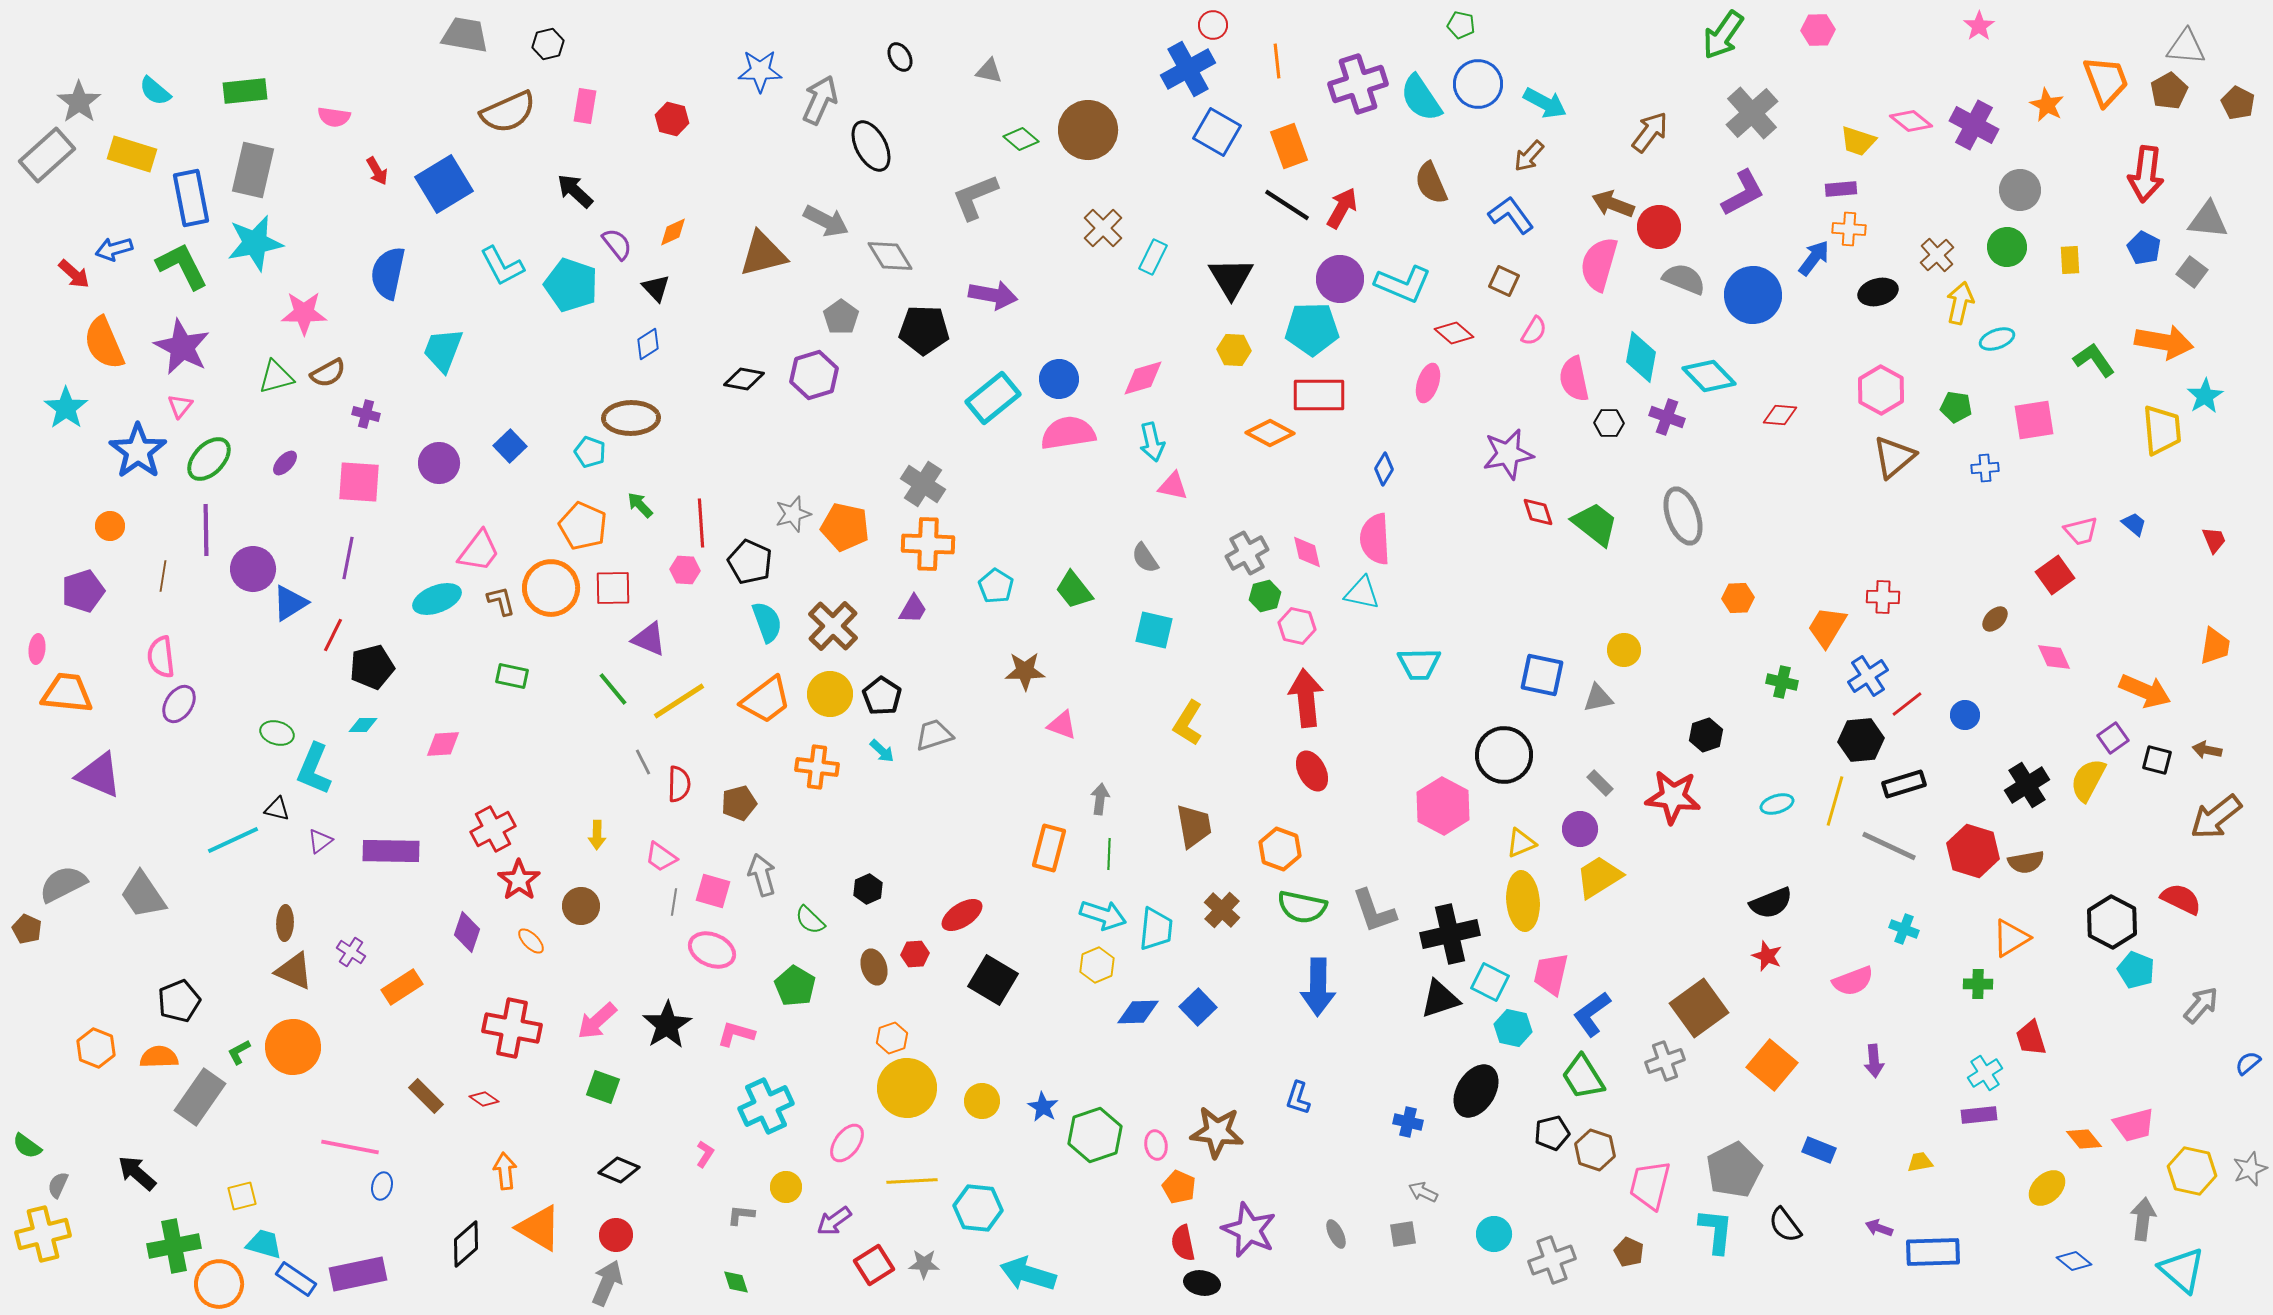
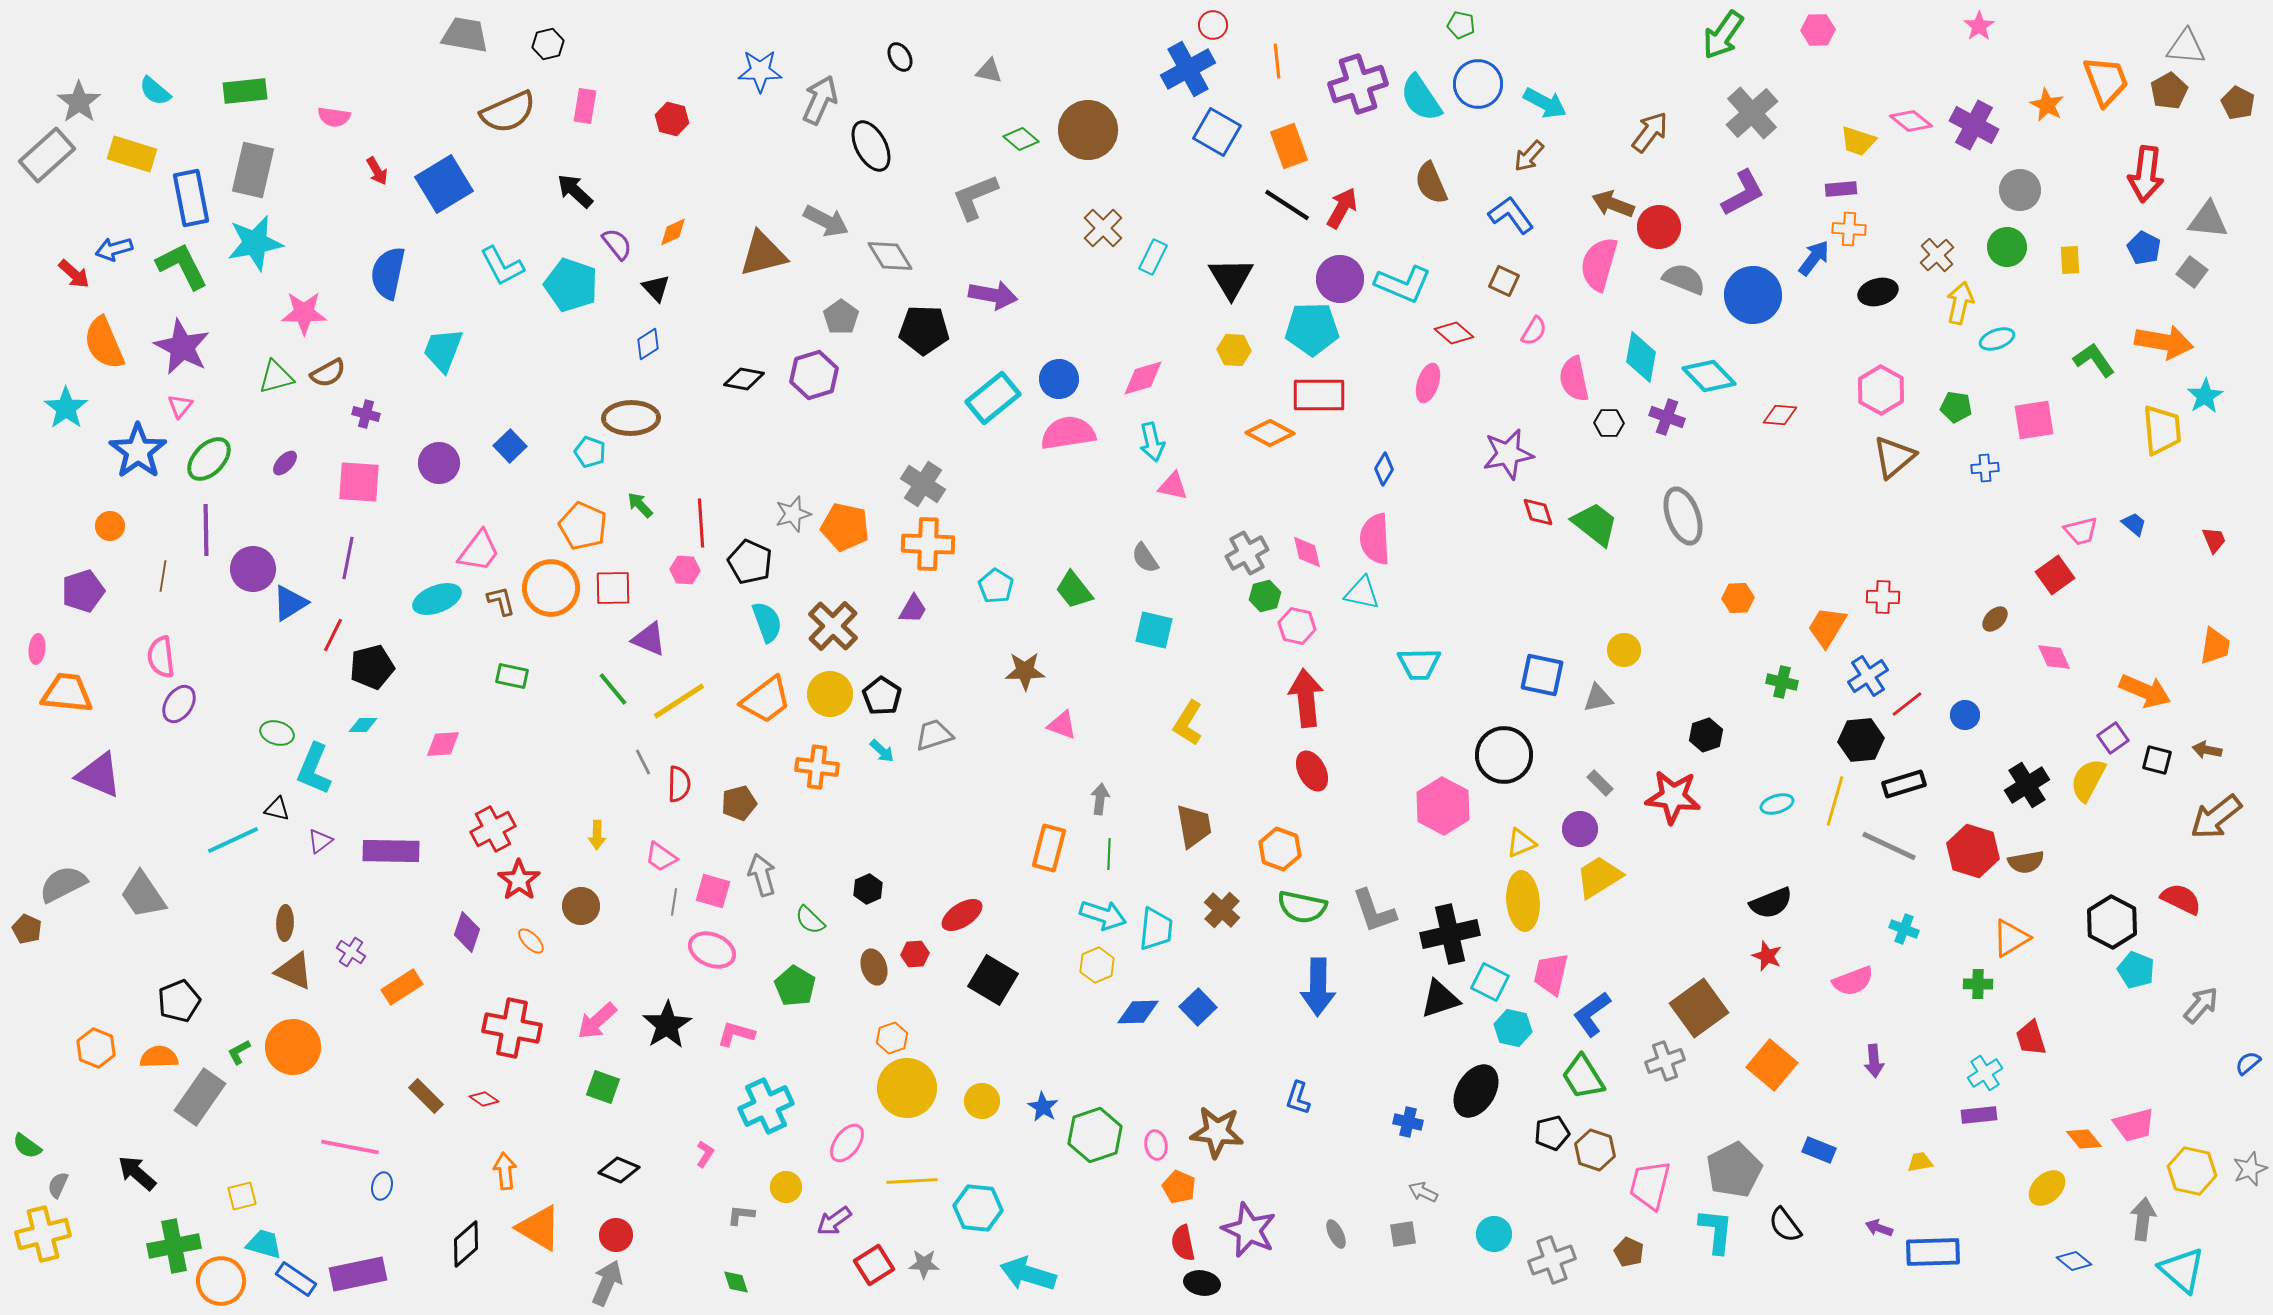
orange circle at (219, 1284): moved 2 px right, 3 px up
